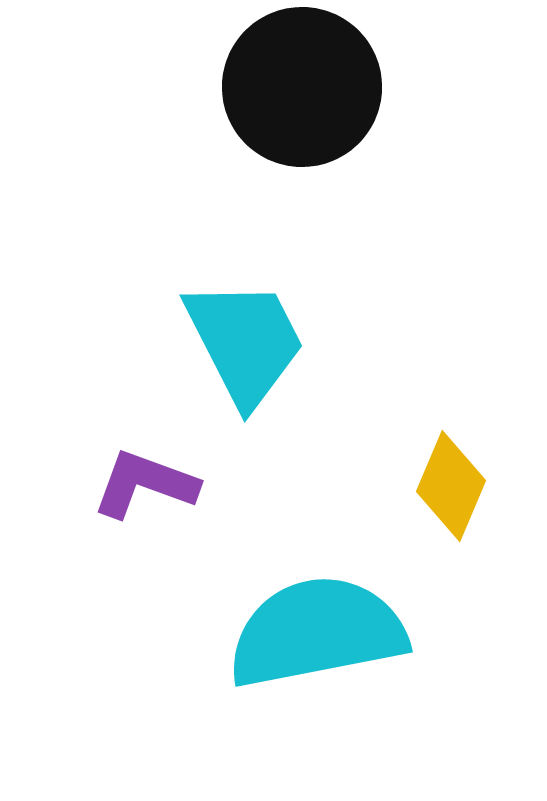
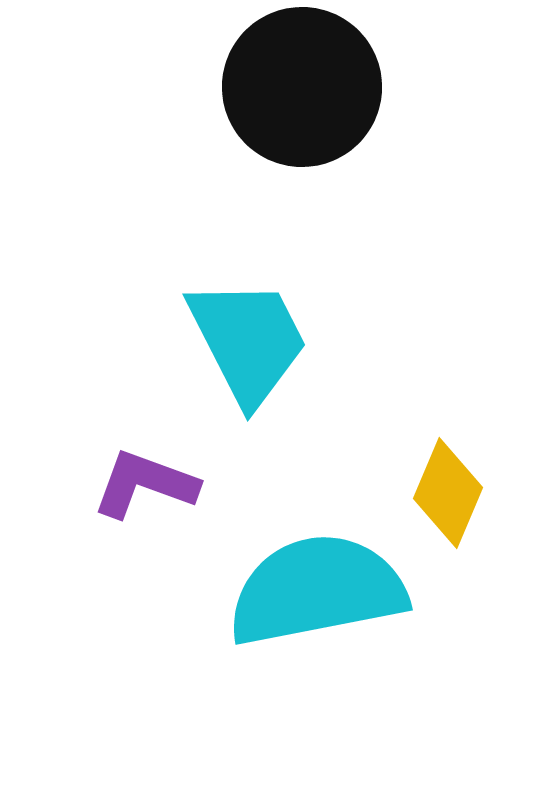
cyan trapezoid: moved 3 px right, 1 px up
yellow diamond: moved 3 px left, 7 px down
cyan semicircle: moved 42 px up
